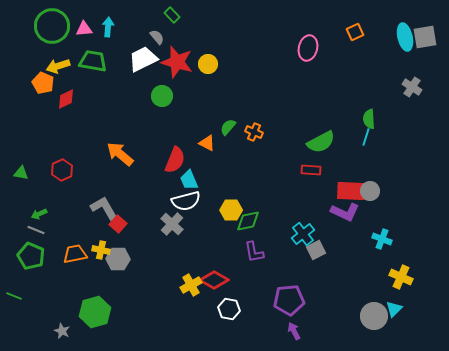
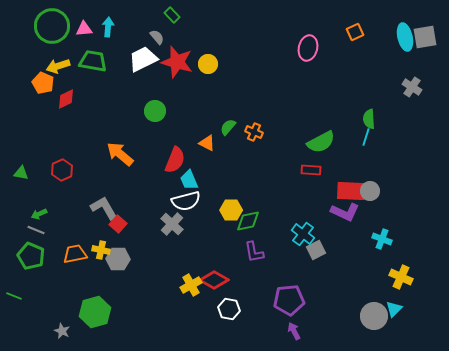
green circle at (162, 96): moved 7 px left, 15 px down
cyan cross at (303, 234): rotated 15 degrees counterclockwise
